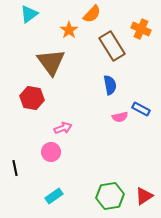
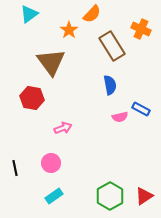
pink circle: moved 11 px down
green hexagon: rotated 20 degrees counterclockwise
